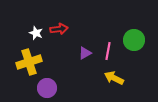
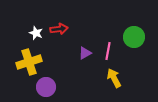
green circle: moved 3 px up
yellow arrow: rotated 36 degrees clockwise
purple circle: moved 1 px left, 1 px up
